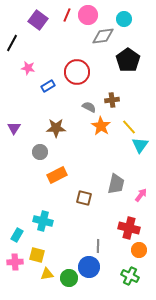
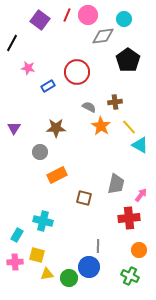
purple square: moved 2 px right
brown cross: moved 3 px right, 2 px down
cyan triangle: rotated 36 degrees counterclockwise
red cross: moved 10 px up; rotated 20 degrees counterclockwise
